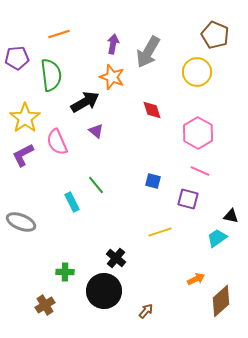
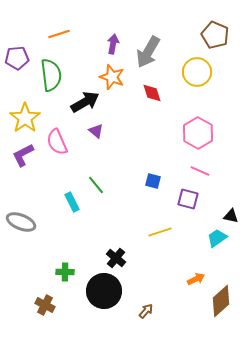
red diamond: moved 17 px up
brown cross: rotated 30 degrees counterclockwise
